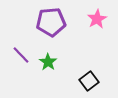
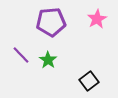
green star: moved 2 px up
